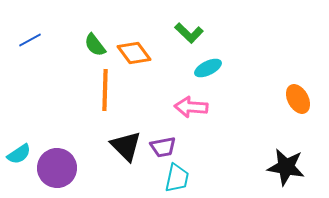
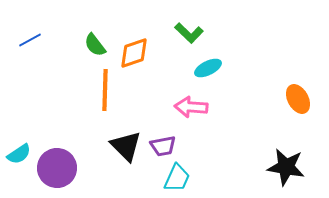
orange diamond: rotated 72 degrees counterclockwise
purple trapezoid: moved 1 px up
cyan trapezoid: rotated 12 degrees clockwise
